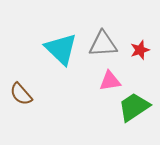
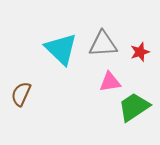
red star: moved 2 px down
pink triangle: moved 1 px down
brown semicircle: rotated 65 degrees clockwise
